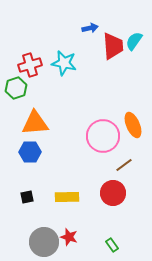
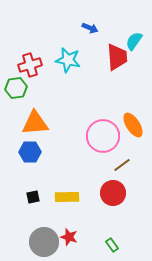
blue arrow: rotated 35 degrees clockwise
red trapezoid: moved 4 px right, 11 px down
cyan star: moved 4 px right, 3 px up
green hexagon: rotated 10 degrees clockwise
orange ellipse: rotated 10 degrees counterclockwise
brown line: moved 2 px left
black square: moved 6 px right
